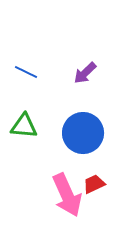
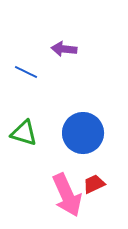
purple arrow: moved 21 px left, 24 px up; rotated 50 degrees clockwise
green triangle: moved 7 px down; rotated 12 degrees clockwise
